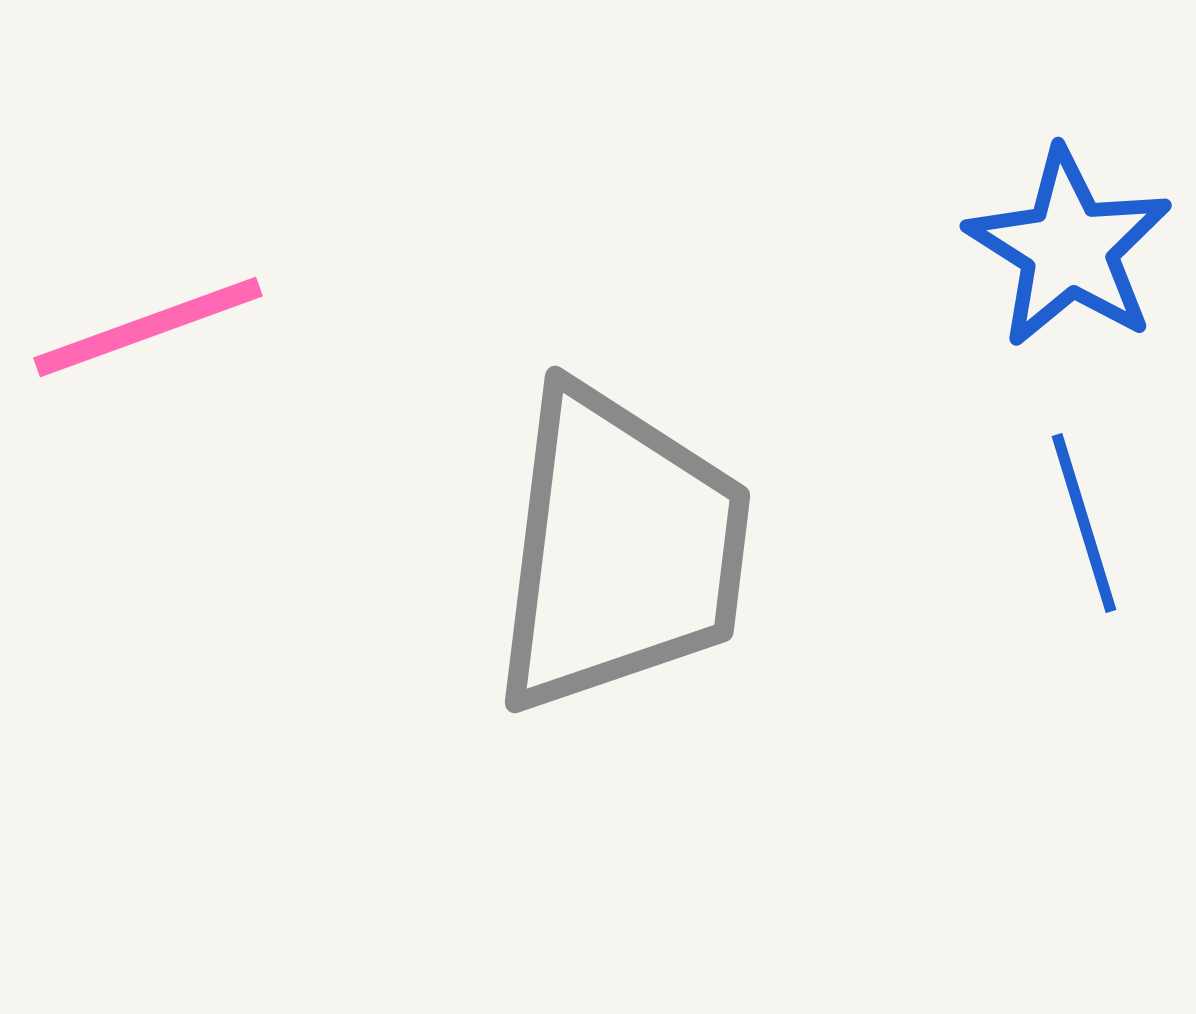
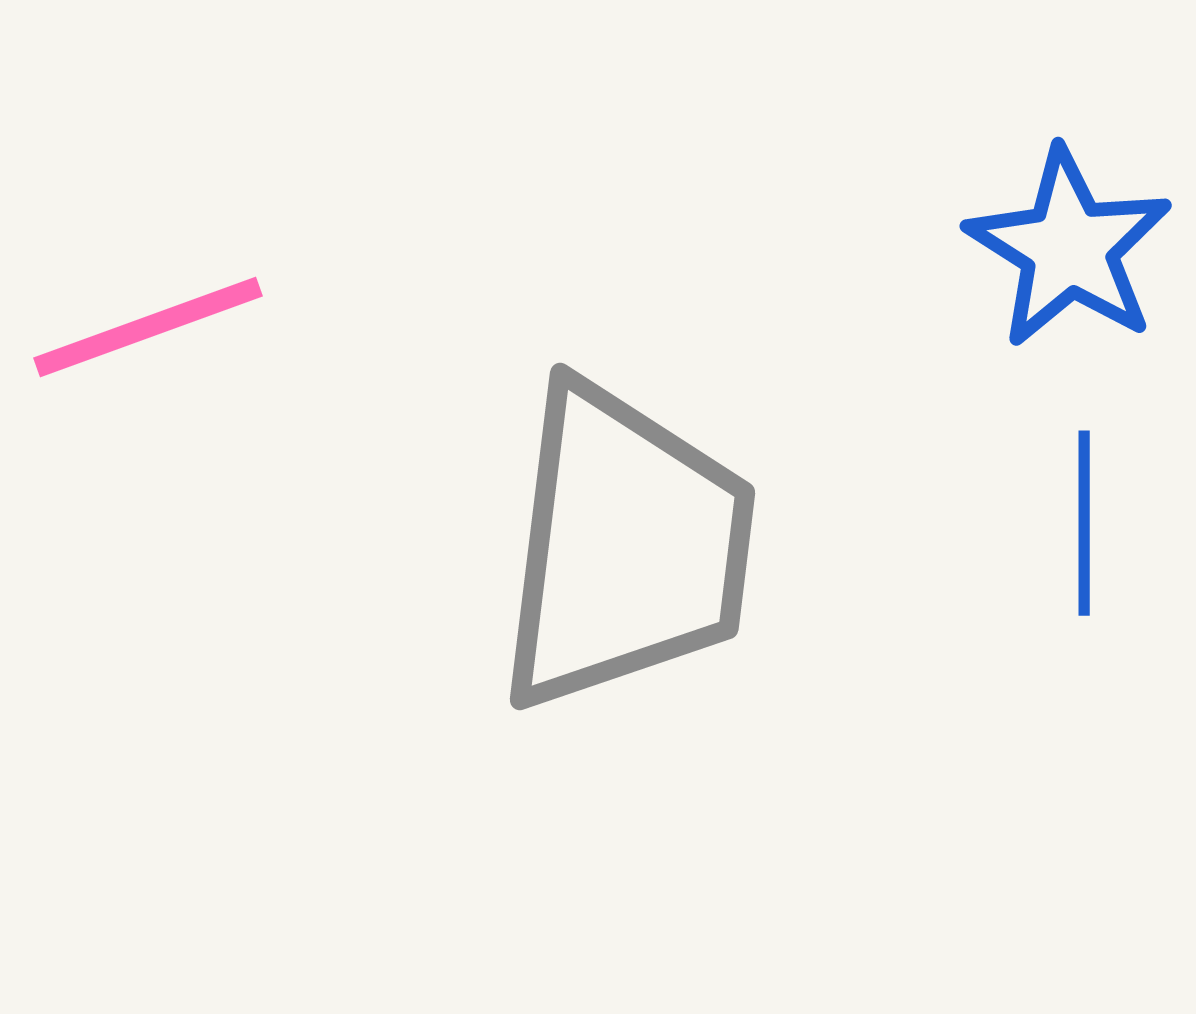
blue line: rotated 17 degrees clockwise
gray trapezoid: moved 5 px right, 3 px up
